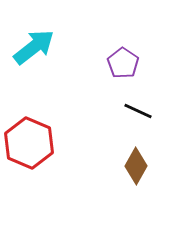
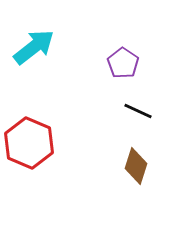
brown diamond: rotated 12 degrees counterclockwise
